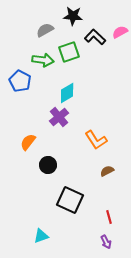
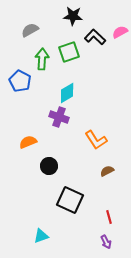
gray semicircle: moved 15 px left
green arrow: moved 1 px left, 1 px up; rotated 95 degrees counterclockwise
purple cross: rotated 30 degrees counterclockwise
orange semicircle: rotated 30 degrees clockwise
black circle: moved 1 px right, 1 px down
